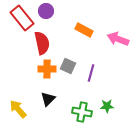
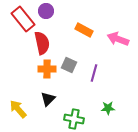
red rectangle: moved 1 px right, 1 px down
gray square: moved 1 px right, 1 px up
purple line: moved 3 px right
green star: moved 1 px right, 2 px down
green cross: moved 8 px left, 7 px down
